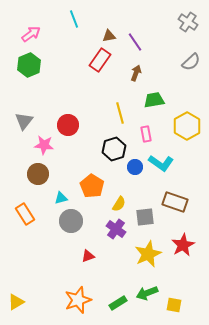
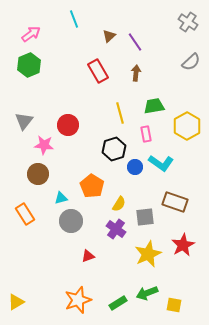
brown triangle: rotated 32 degrees counterclockwise
red rectangle: moved 2 px left, 11 px down; rotated 65 degrees counterclockwise
brown arrow: rotated 14 degrees counterclockwise
green trapezoid: moved 6 px down
